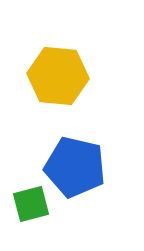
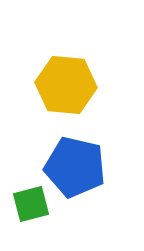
yellow hexagon: moved 8 px right, 9 px down
